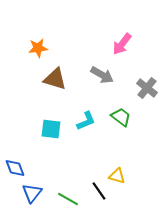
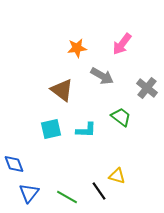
orange star: moved 39 px right
gray arrow: moved 1 px down
brown triangle: moved 7 px right, 11 px down; rotated 20 degrees clockwise
cyan L-shape: moved 9 px down; rotated 25 degrees clockwise
cyan square: rotated 20 degrees counterclockwise
blue diamond: moved 1 px left, 4 px up
blue triangle: moved 3 px left
green line: moved 1 px left, 2 px up
